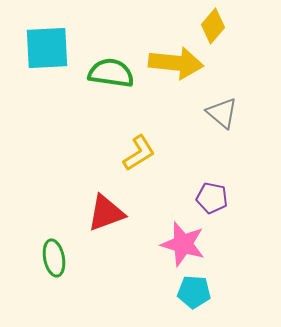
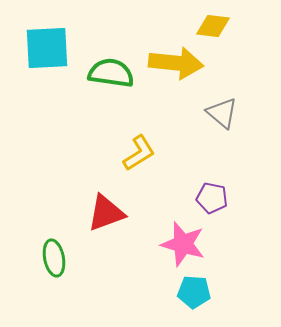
yellow diamond: rotated 56 degrees clockwise
